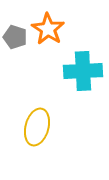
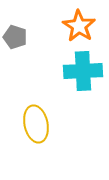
orange star: moved 31 px right, 3 px up
yellow ellipse: moved 1 px left, 3 px up; rotated 27 degrees counterclockwise
